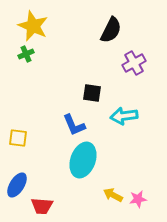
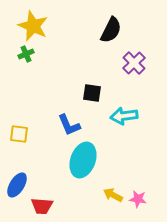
purple cross: rotated 15 degrees counterclockwise
blue L-shape: moved 5 px left
yellow square: moved 1 px right, 4 px up
pink star: rotated 18 degrees clockwise
